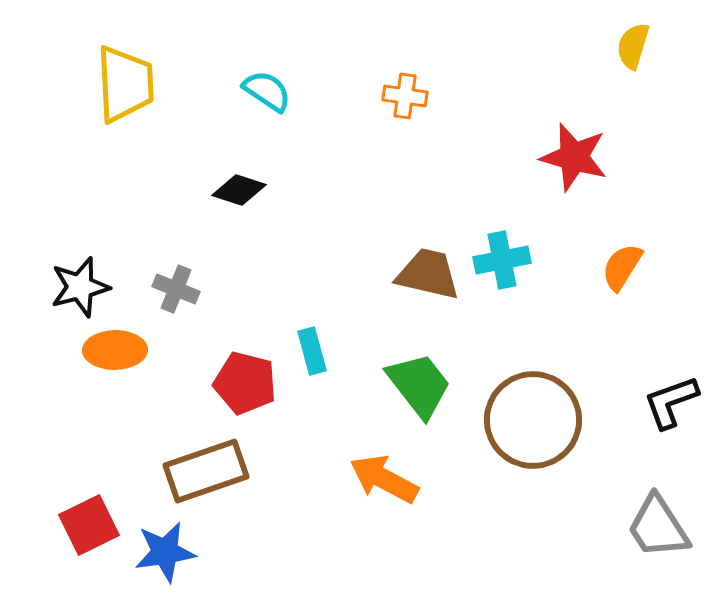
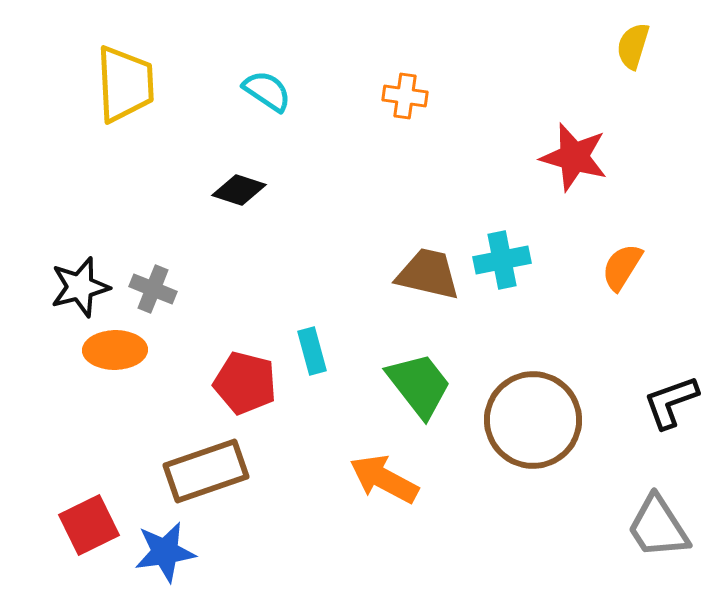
gray cross: moved 23 px left
